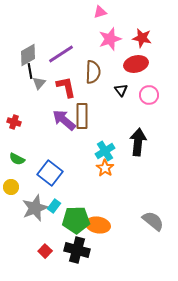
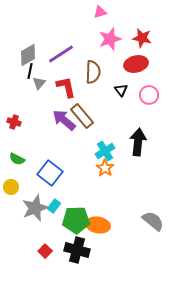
black line: rotated 21 degrees clockwise
brown rectangle: rotated 40 degrees counterclockwise
